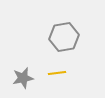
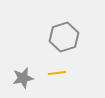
gray hexagon: rotated 8 degrees counterclockwise
